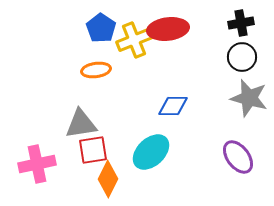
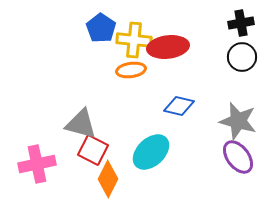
red ellipse: moved 18 px down
yellow cross: rotated 28 degrees clockwise
orange ellipse: moved 35 px right
gray star: moved 11 px left, 23 px down
blue diamond: moved 6 px right; rotated 12 degrees clockwise
gray triangle: rotated 24 degrees clockwise
red square: rotated 36 degrees clockwise
